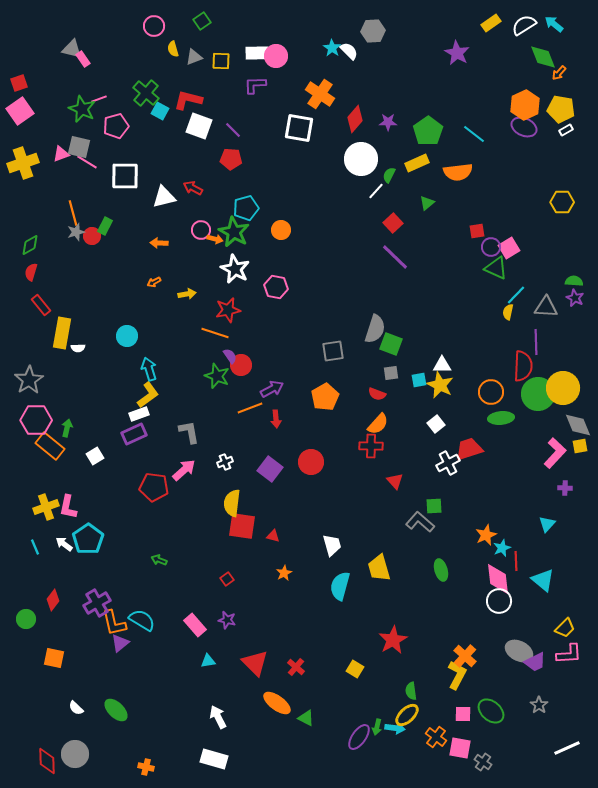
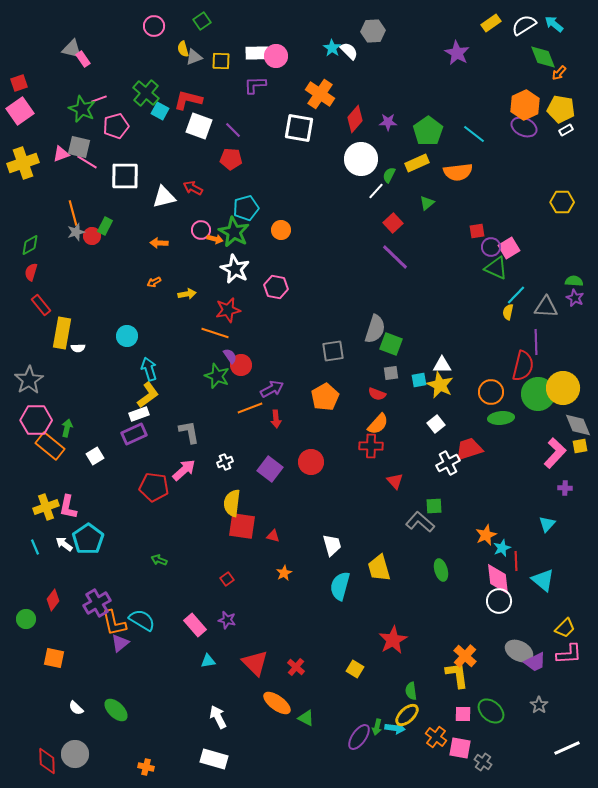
yellow semicircle at (173, 49): moved 10 px right
red semicircle at (523, 366): rotated 12 degrees clockwise
yellow L-shape at (457, 675): rotated 36 degrees counterclockwise
